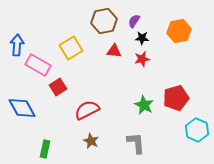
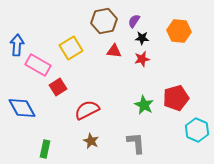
orange hexagon: rotated 15 degrees clockwise
